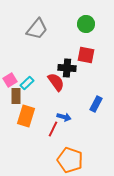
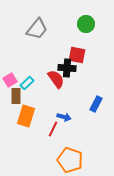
red square: moved 9 px left
red semicircle: moved 3 px up
